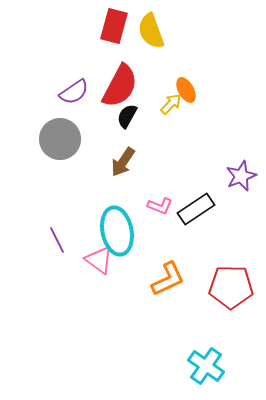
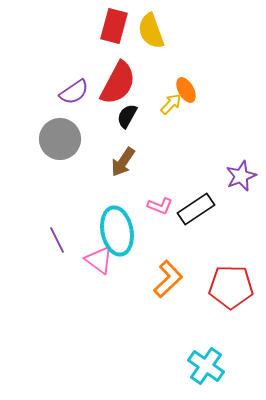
red semicircle: moved 2 px left, 3 px up
orange L-shape: rotated 18 degrees counterclockwise
